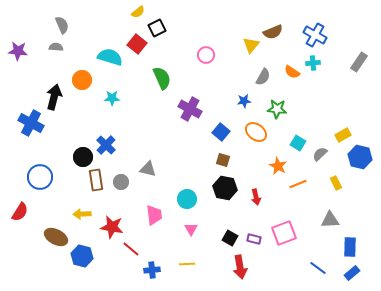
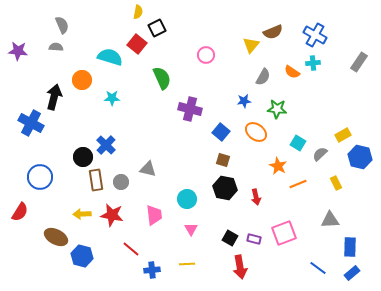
yellow semicircle at (138, 12): rotated 40 degrees counterclockwise
purple cross at (190, 109): rotated 15 degrees counterclockwise
red star at (112, 227): moved 12 px up
